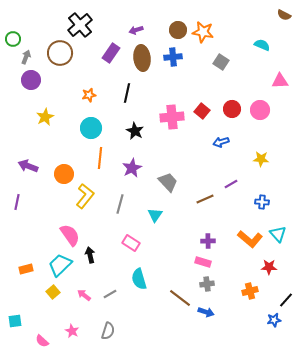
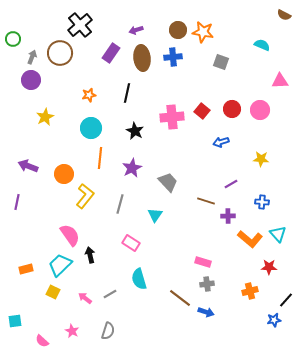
gray arrow at (26, 57): moved 6 px right
gray square at (221, 62): rotated 14 degrees counterclockwise
brown line at (205, 199): moved 1 px right, 2 px down; rotated 42 degrees clockwise
purple cross at (208, 241): moved 20 px right, 25 px up
yellow square at (53, 292): rotated 24 degrees counterclockwise
pink arrow at (84, 295): moved 1 px right, 3 px down
